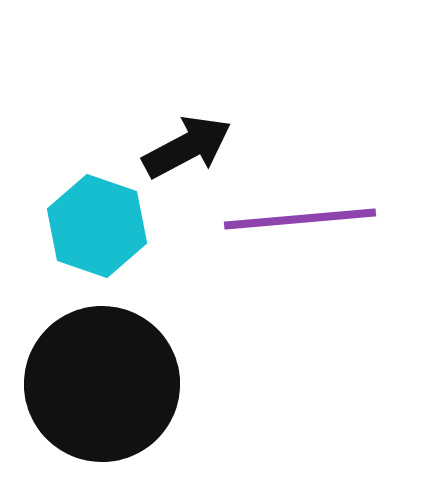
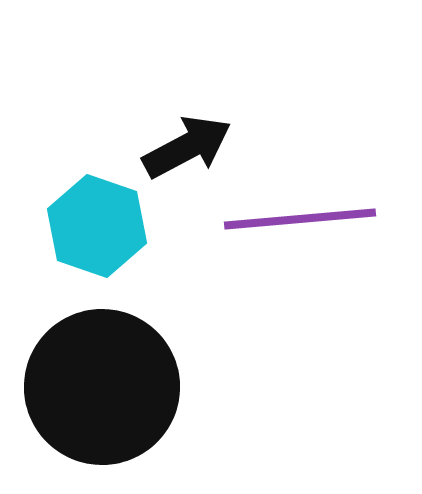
black circle: moved 3 px down
